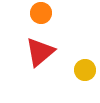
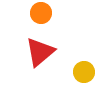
yellow circle: moved 1 px left, 2 px down
